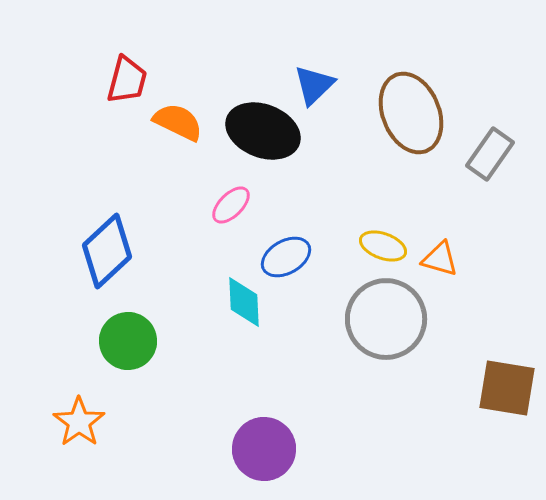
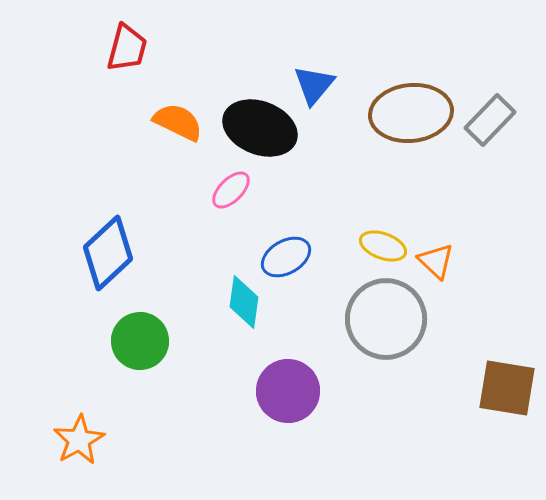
red trapezoid: moved 32 px up
blue triangle: rotated 6 degrees counterclockwise
brown ellipse: rotated 74 degrees counterclockwise
black ellipse: moved 3 px left, 3 px up
gray rectangle: moved 34 px up; rotated 9 degrees clockwise
pink ellipse: moved 15 px up
blue diamond: moved 1 px right, 2 px down
orange triangle: moved 4 px left, 2 px down; rotated 27 degrees clockwise
cyan diamond: rotated 10 degrees clockwise
green circle: moved 12 px right
orange star: moved 18 px down; rotated 6 degrees clockwise
purple circle: moved 24 px right, 58 px up
